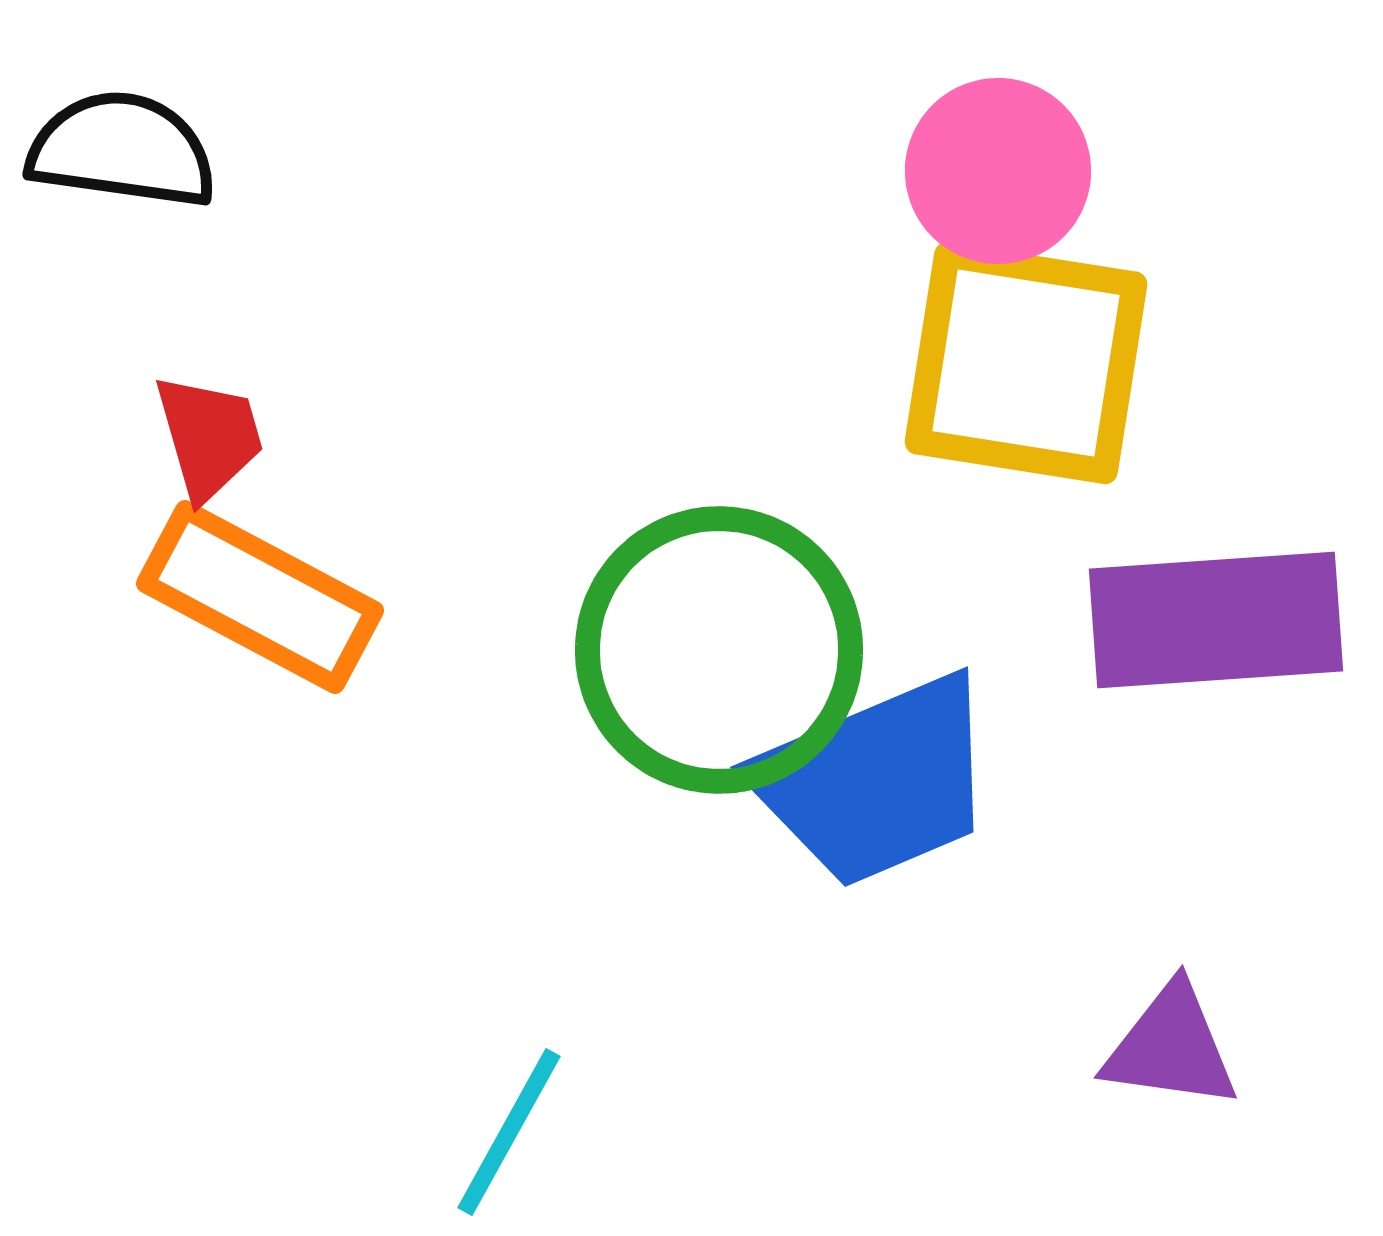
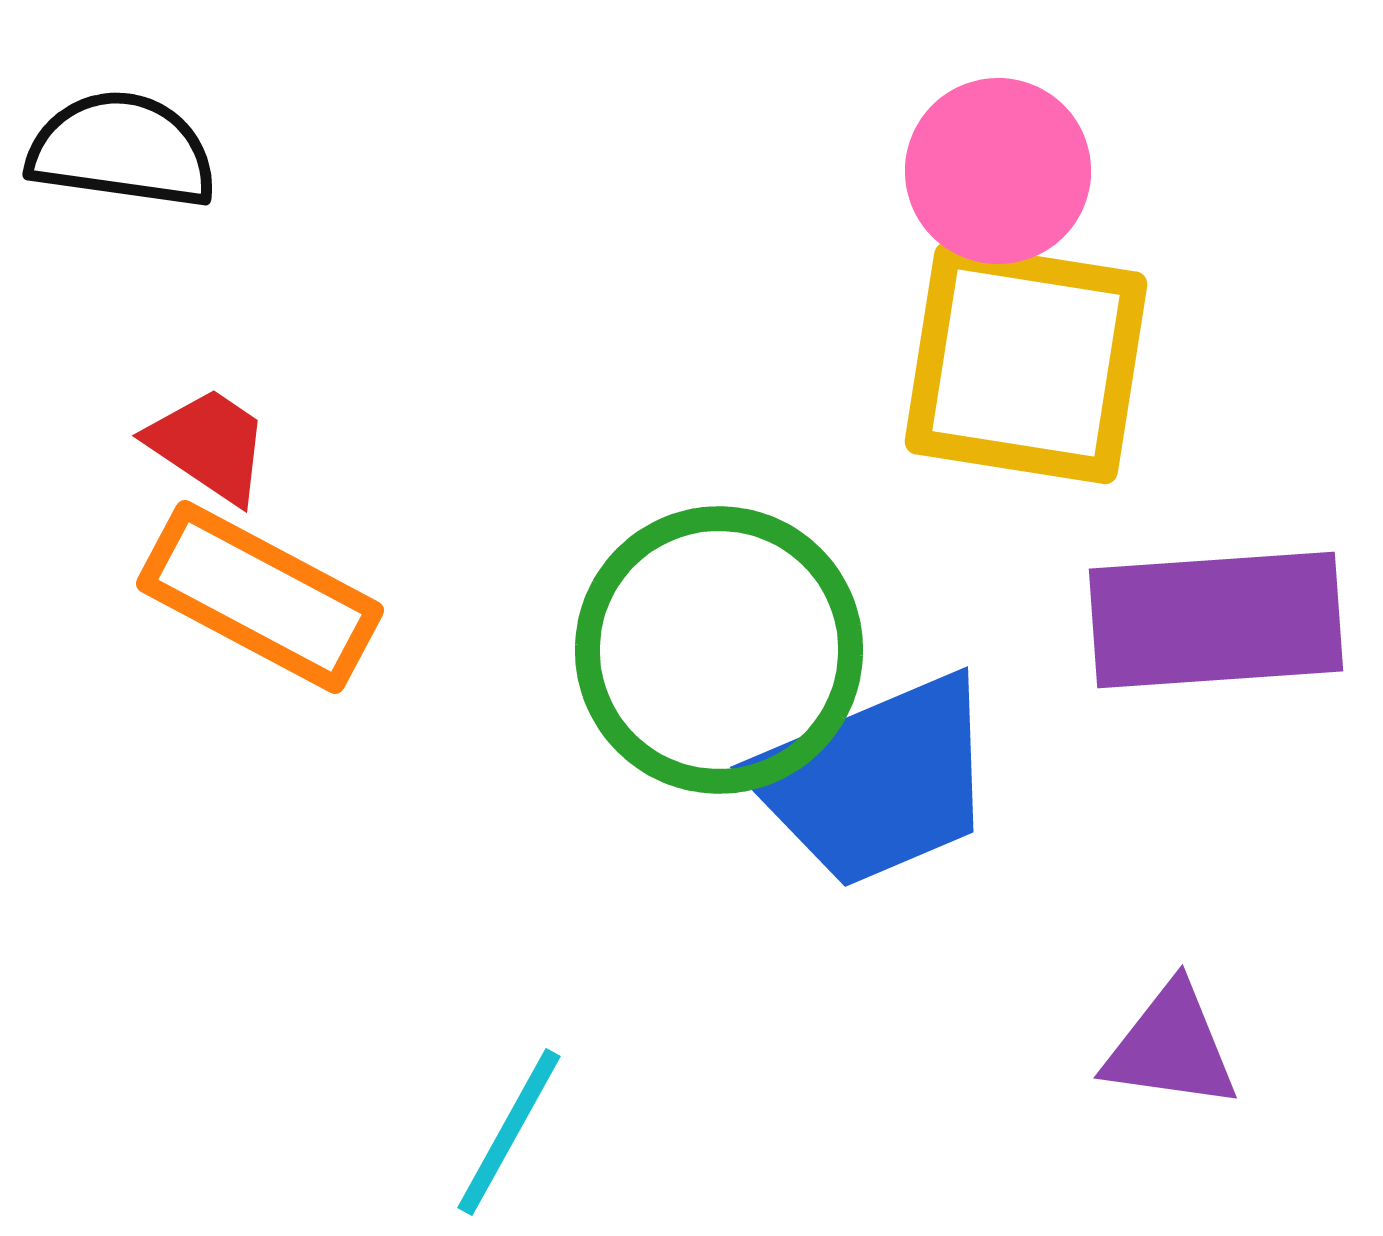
red trapezoid: moved 8 px down; rotated 40 degrees counterclockwise
